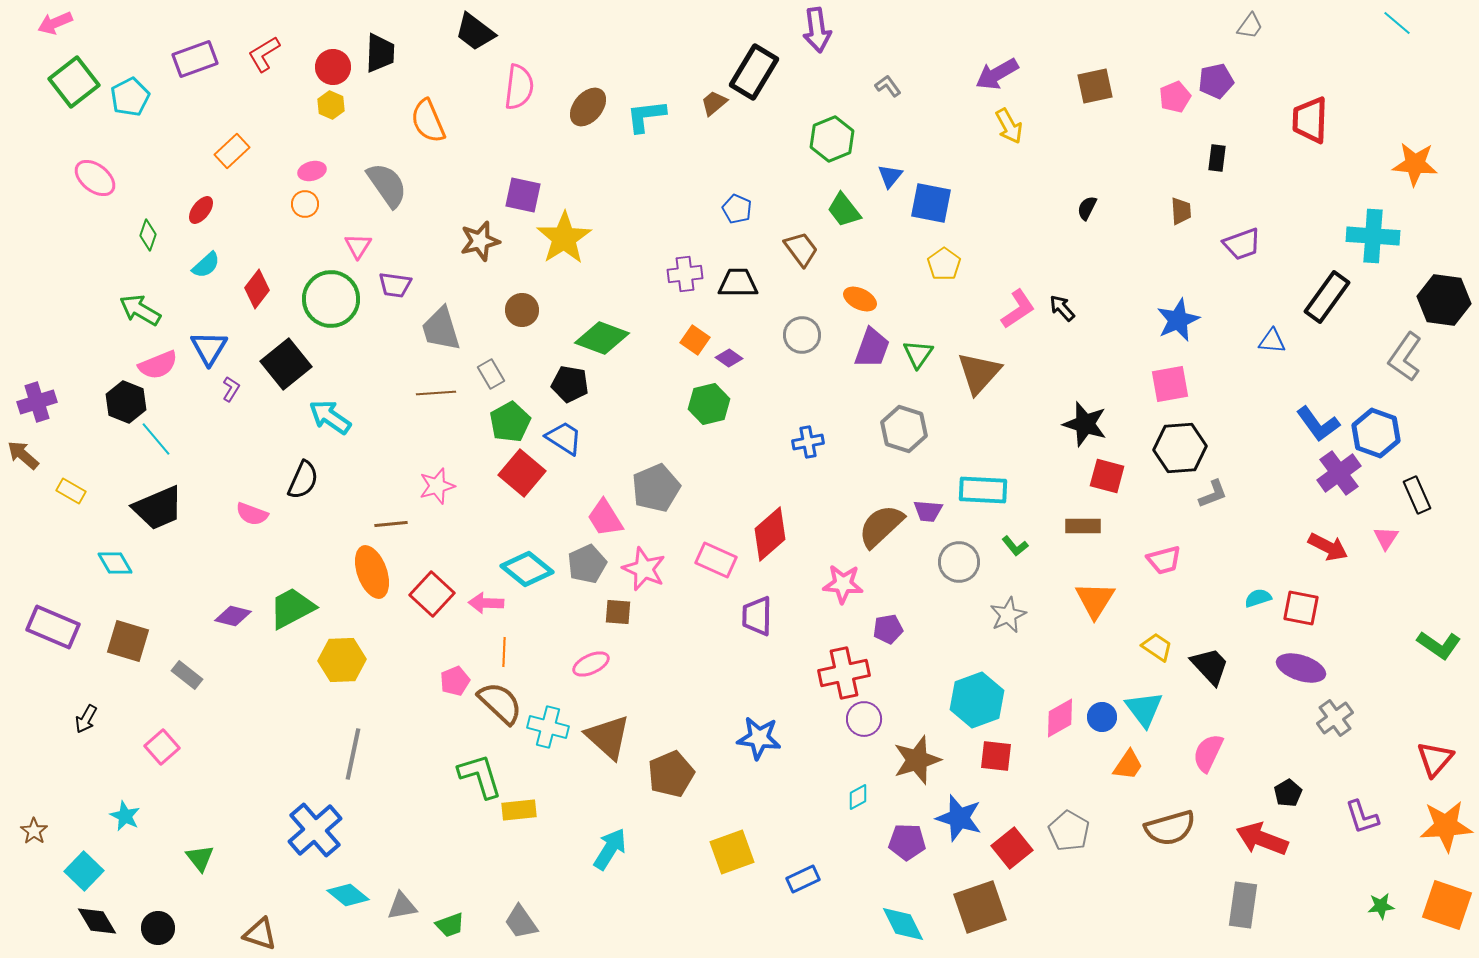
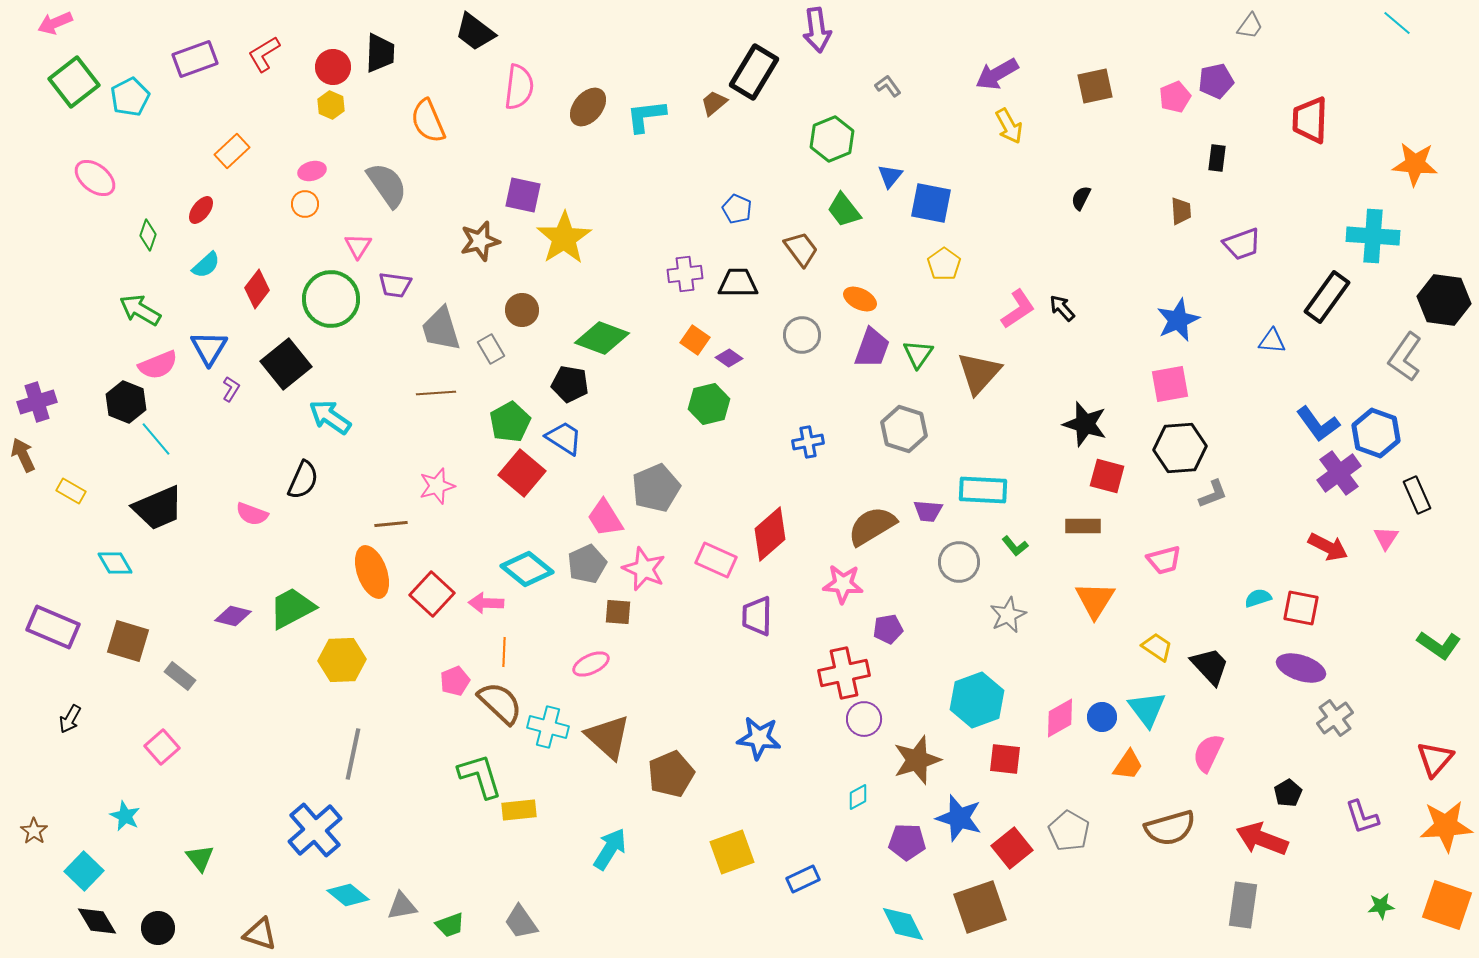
black semicircle at (1087, 208): moved 6 px left, 10 px up
gray rectangle at (491, 374): moved 25 px up
brown arrow at (23, 455): rotated 24 degrees clockwise
brown semicircle at (881, 526): moved 9 px left; rotated 12 degrees clockwise
gray rectangle at (187, 675): moved 7 px left, 1 px down
cyan triangle at (1144, 709): moved 3 px right
black arrow at (86, 719): moved 16 px left
red square at (996, 756): moved 9 px right, 3 px down
